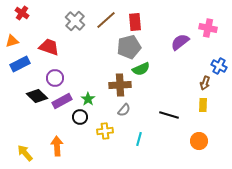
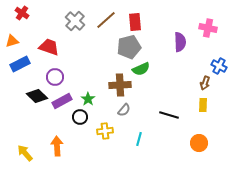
purple semicircle: rotated 126 degrees clockwise
purple circle: moved 1 px up
orange circle: moved 2 px down
